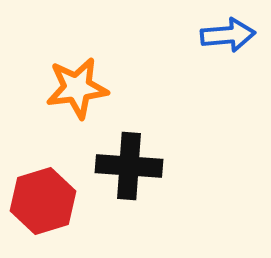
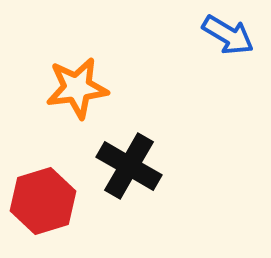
blue arrow: rotated 36 degrees clockwise
black cross: rotated 26 degrees clockwise
